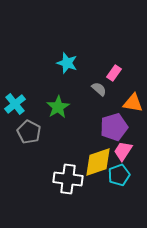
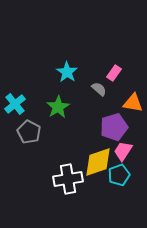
cyan star: moved 9 px down; rotated 15 degrees clockwise
white cross: rotated 16 degrees counterclockwise
